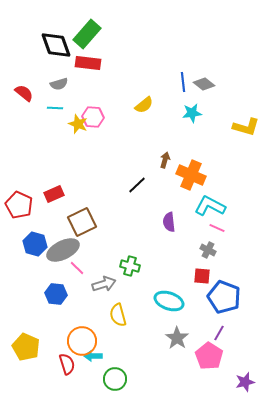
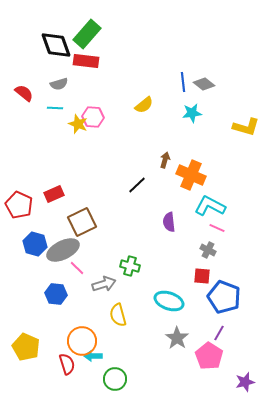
red rectangle at (88, 63): moved 2 px left, 2 px up
